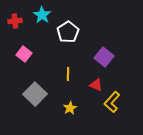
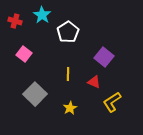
red cross: rotated 24 degrees clockwise
red triangle: moved 2 px left, 3 px up
yellow L-shape: rotated 15 degrees clockwise
